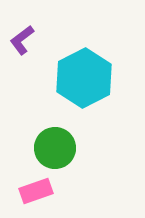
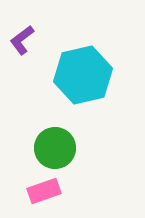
cyan hexagon: moved 1 px left, 3 px up; rotated 14 degrees clockwise
pink rectangle: moved 8 px right
